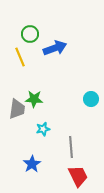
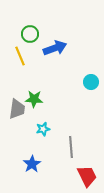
yellow line: moved 1 px up
cyan circle: moved 17 px up
red trapezoid: moved 9 px right
